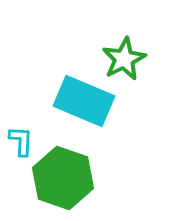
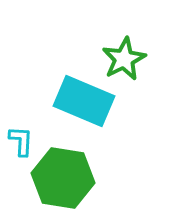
green hexagon: rotated 10 degrees counterclockwise
